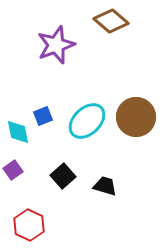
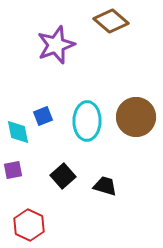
cyan ellipse: rotated 45 degrees counterclockwise
purple square: rotated 24 degrees clockwise
